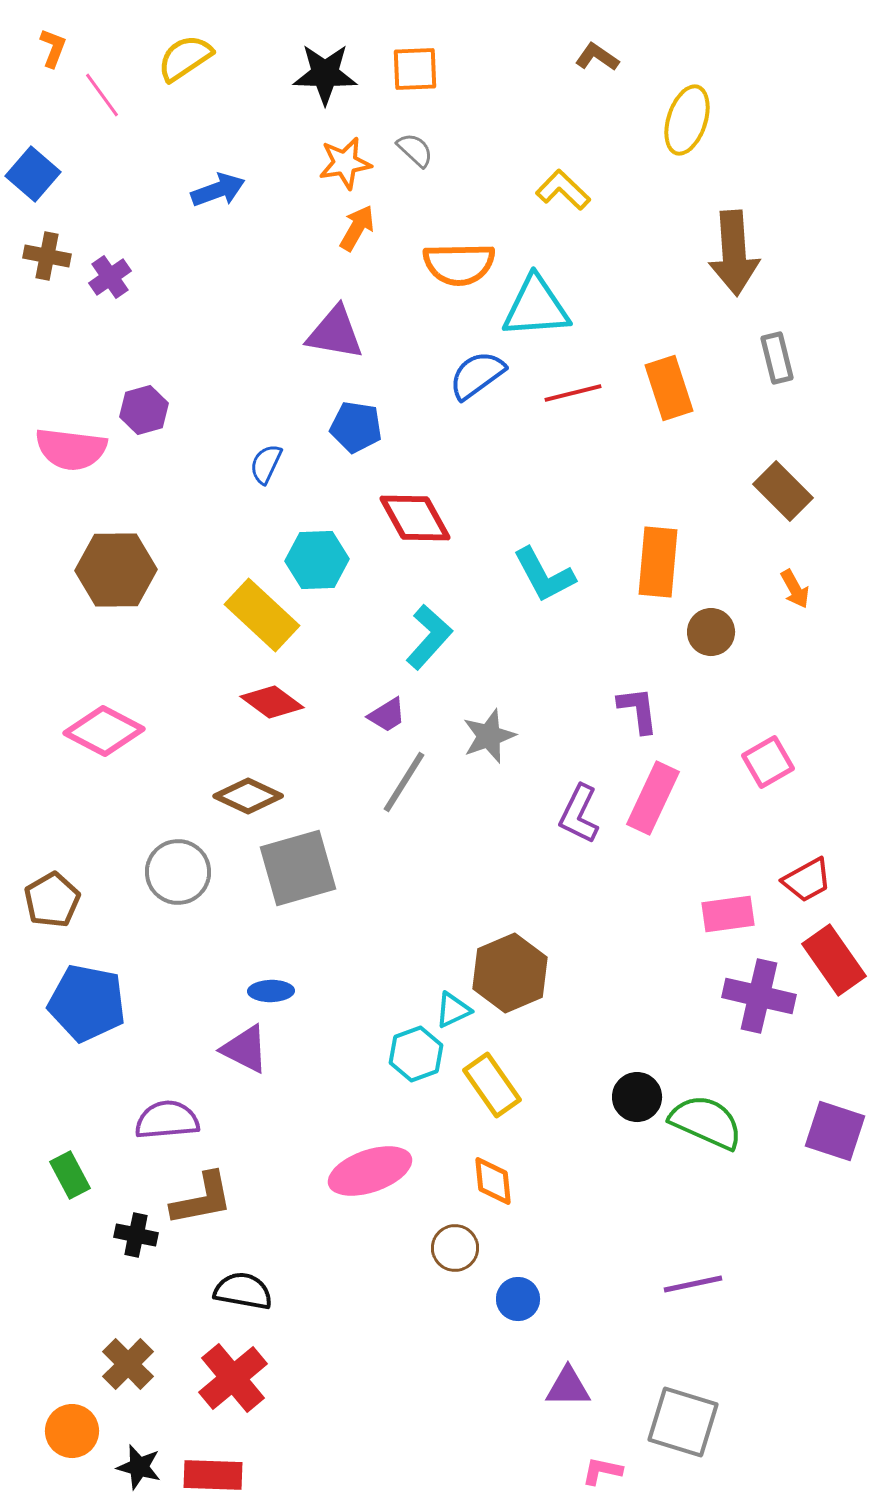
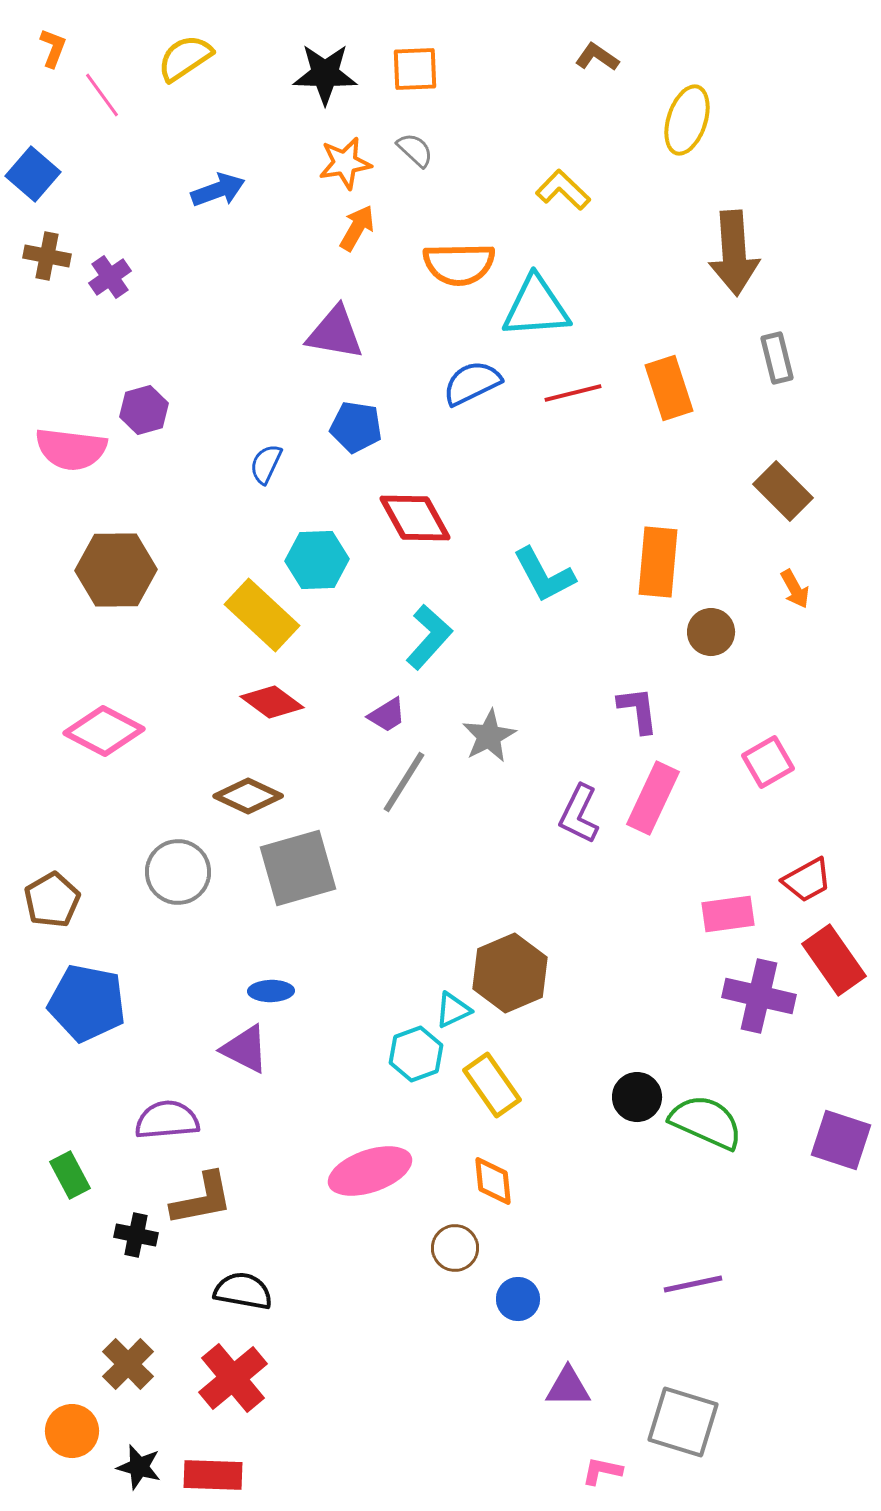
blue semicircle at (477, 375): moved 5 px left, 8 px down; rotated 10 degrees clockwise
gray star at (489, 736): rotated 8 degrees counterclockwise
purple square at (835, 1131): moved 6 px right, 9 px down
